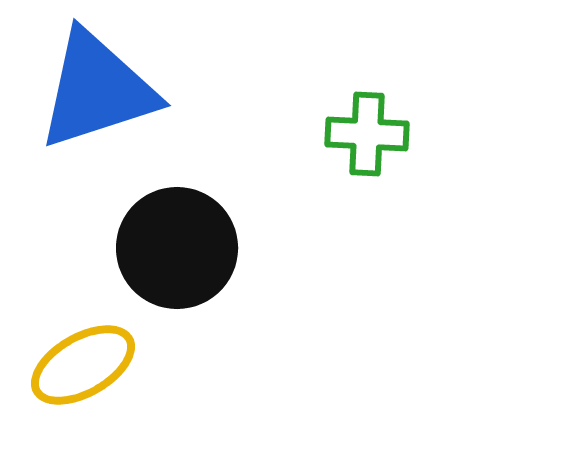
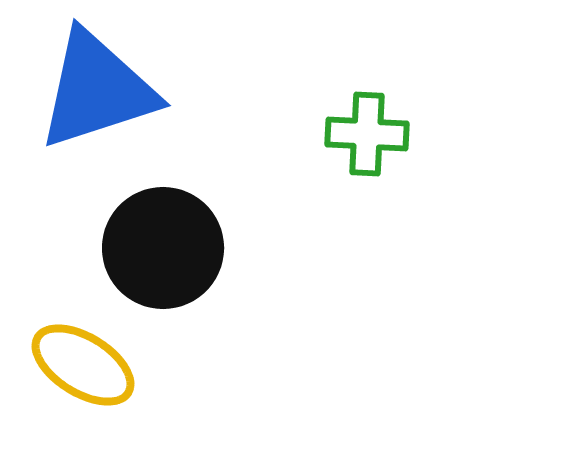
black circle: moved 14 px left
yellow ellipse: rotated 62 degrees clockwise
